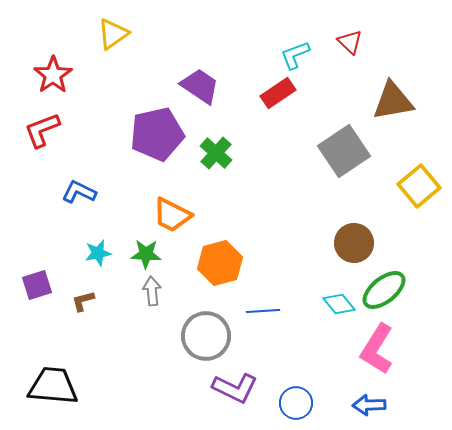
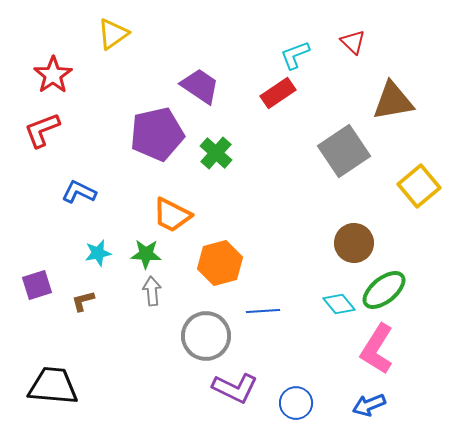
red triangle: moved 3 px right
blue arrow: rotated 20 degrees counterclockwise
